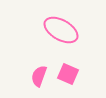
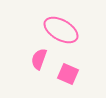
pink semicircle: moved 17 px up
